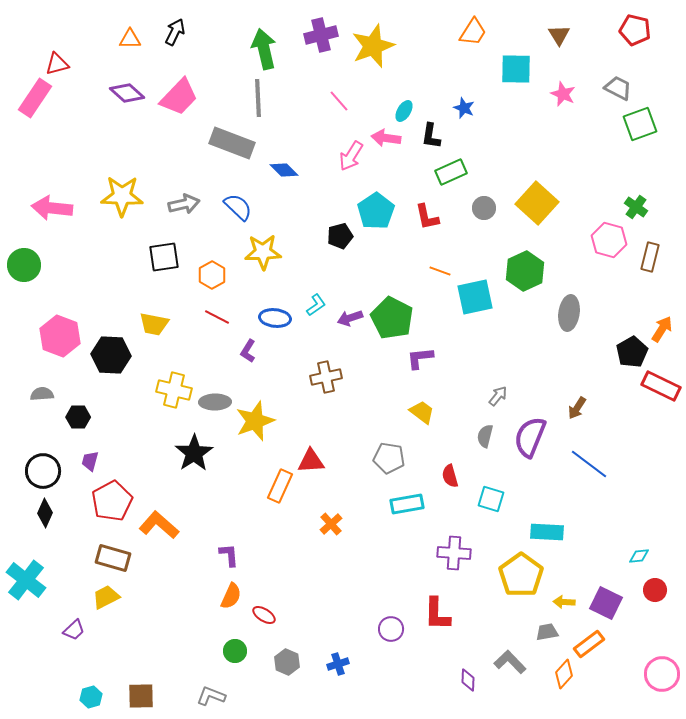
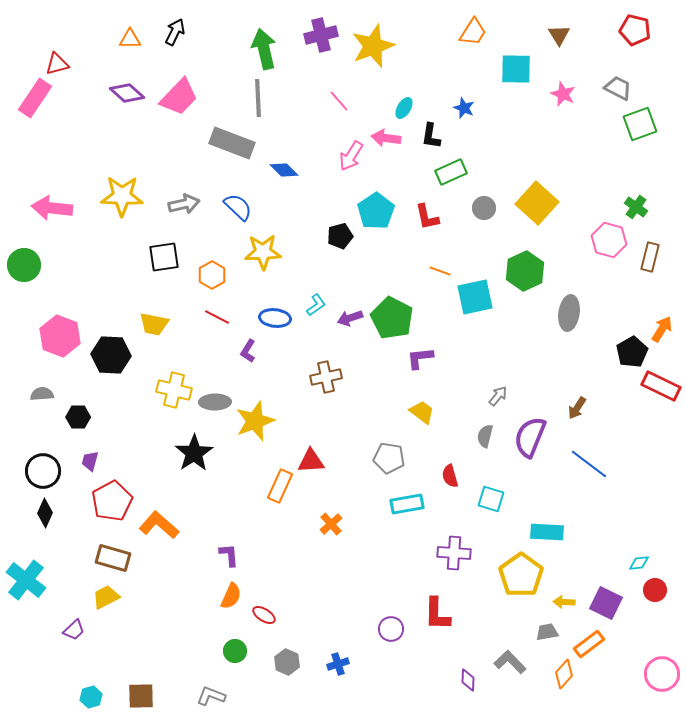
cyan ellipse at (404, 111): moved 3 px up
cyan diamond at (639, 556): moved 7 px down
